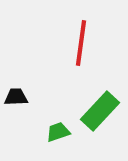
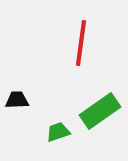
black trapezoid: moved 1 px right, 3 px down
green rectangle: rotated 12 degrees clockwise
